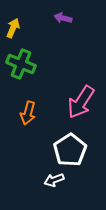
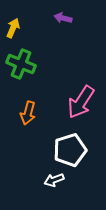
white pentagon: rotated 16 degrees clockwise
